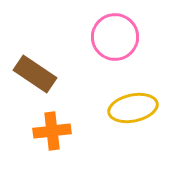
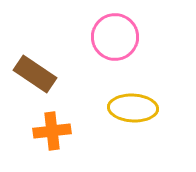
yellow ellipse: rotated 15 degrees clockwise
